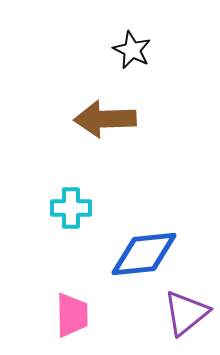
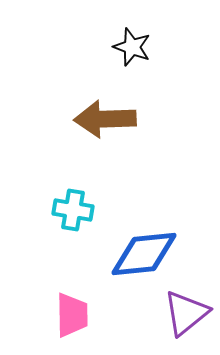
black star: moved 3 px up; rotated 6 degrees counterclockwise
cyan cross: moved 2 px right, 2 px down; rotated 9 degrees clockwise
